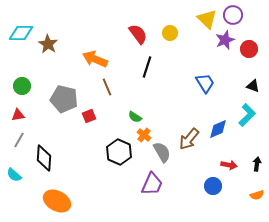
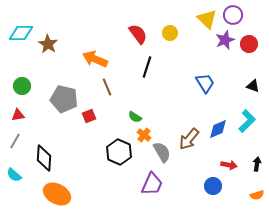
red circle: moved 5 px up
cyan L-shape: moved 6 px down
gray line: moved 4 px left, 1 px down
orange ellipse: moved 7 px up
